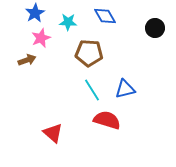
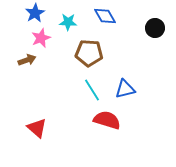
red triangle: moved 16 px left, 5 px up
